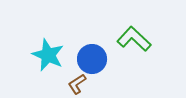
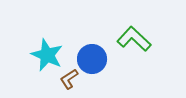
cyan star: moved 1 px left
brown L-shape: moved 8 px left, 5 px up
